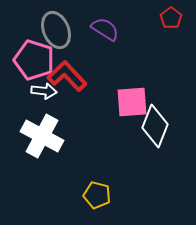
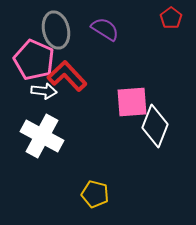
gray ellipse: rotated 9 degrees clockwise
pink pentagon: rotated 6 degrees clockwise
yellow pentagon: moved 2 px left, 1 px up
